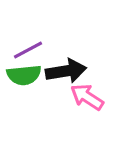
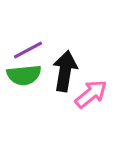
black arrow: moved 1 px left; rotated 72 degrees counterclockwise
pink arrow: moved 4 px right, 3 px up; rotated 108 degrees clockwise
